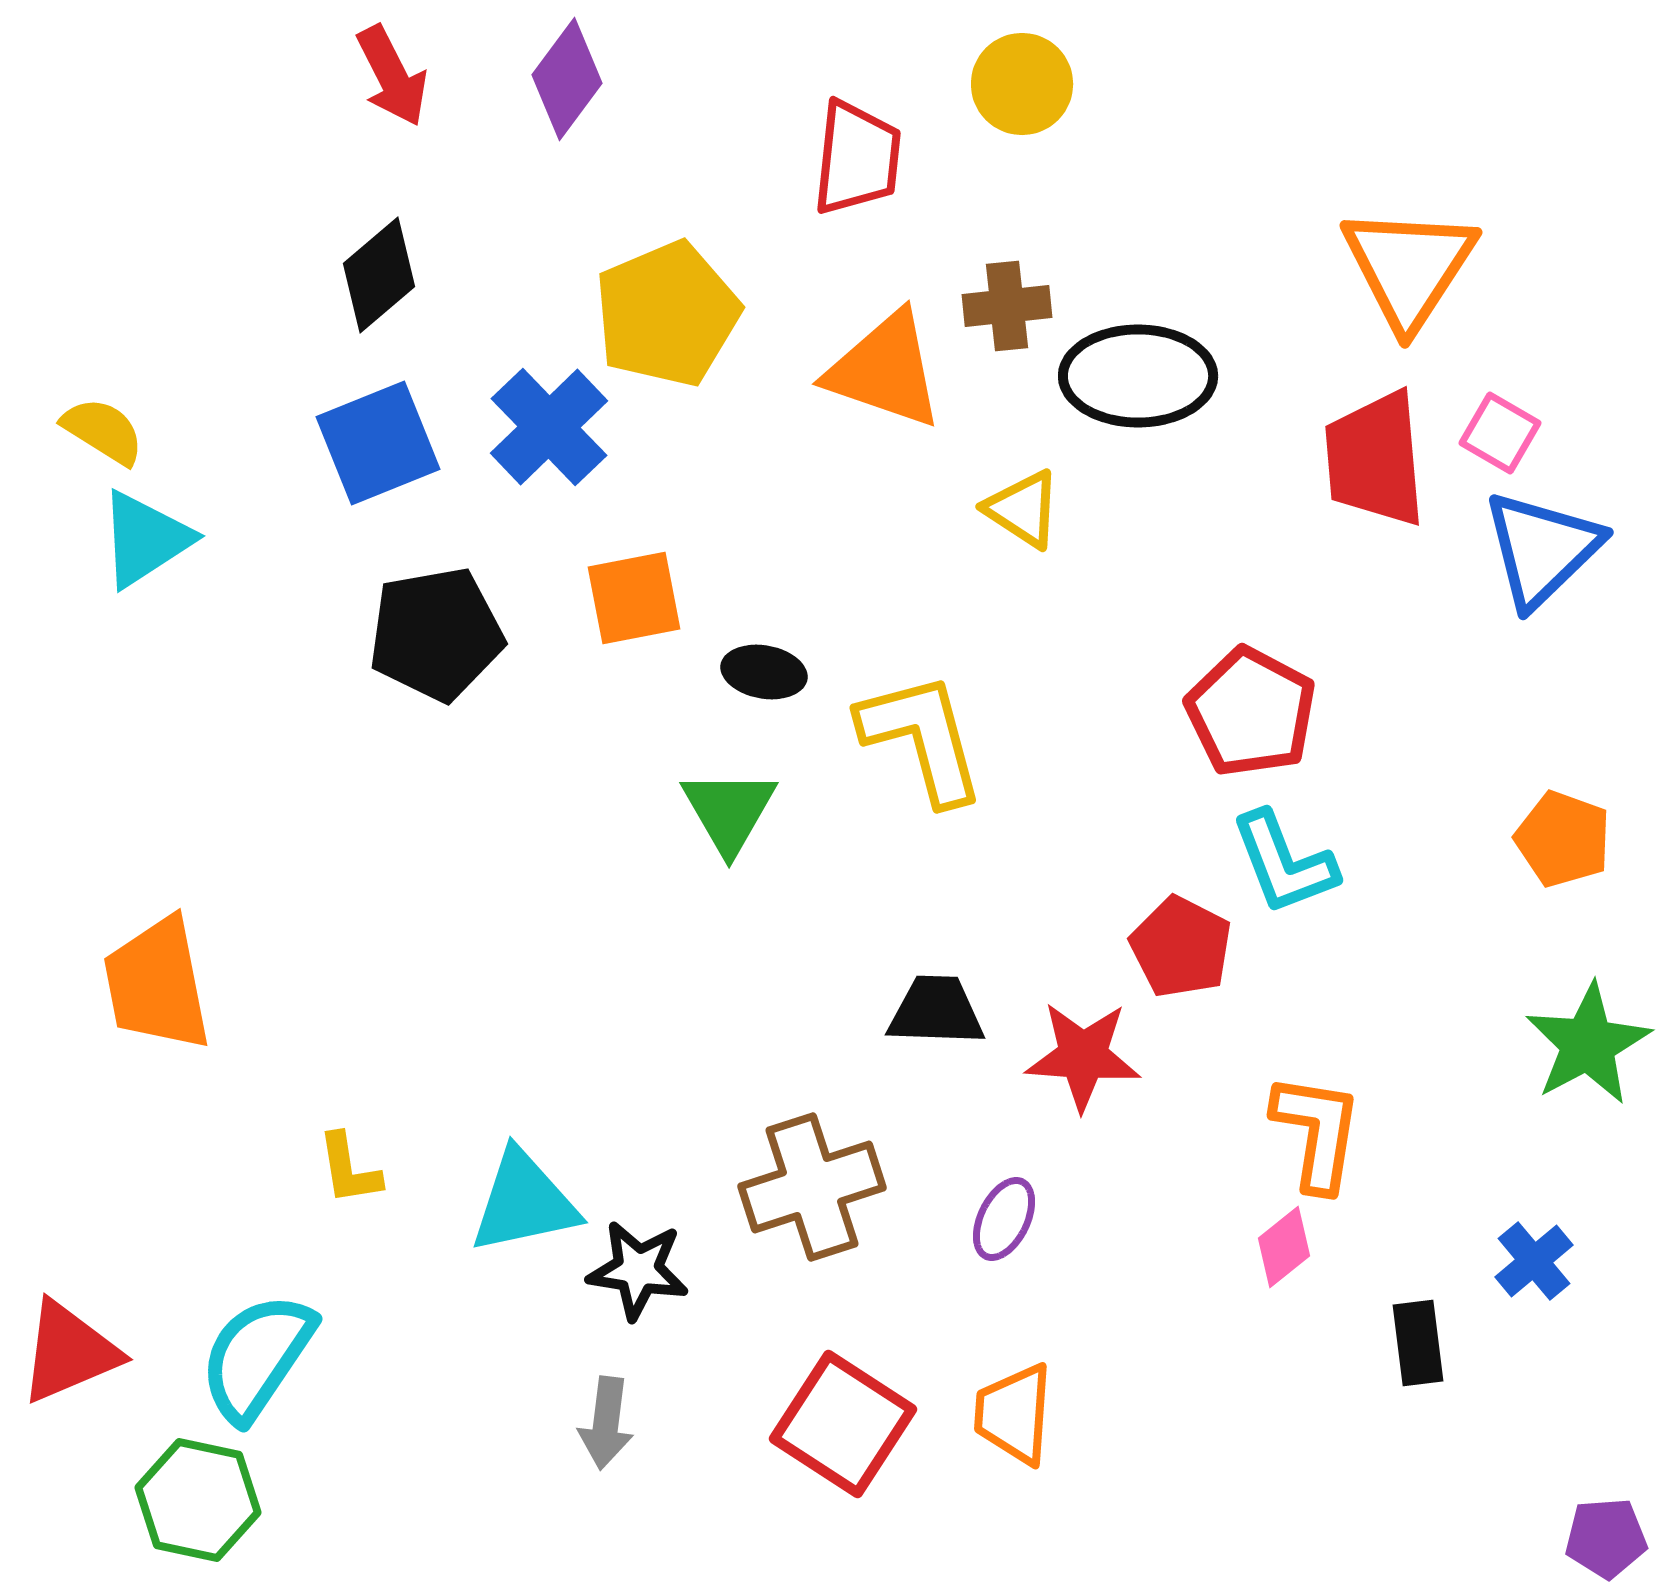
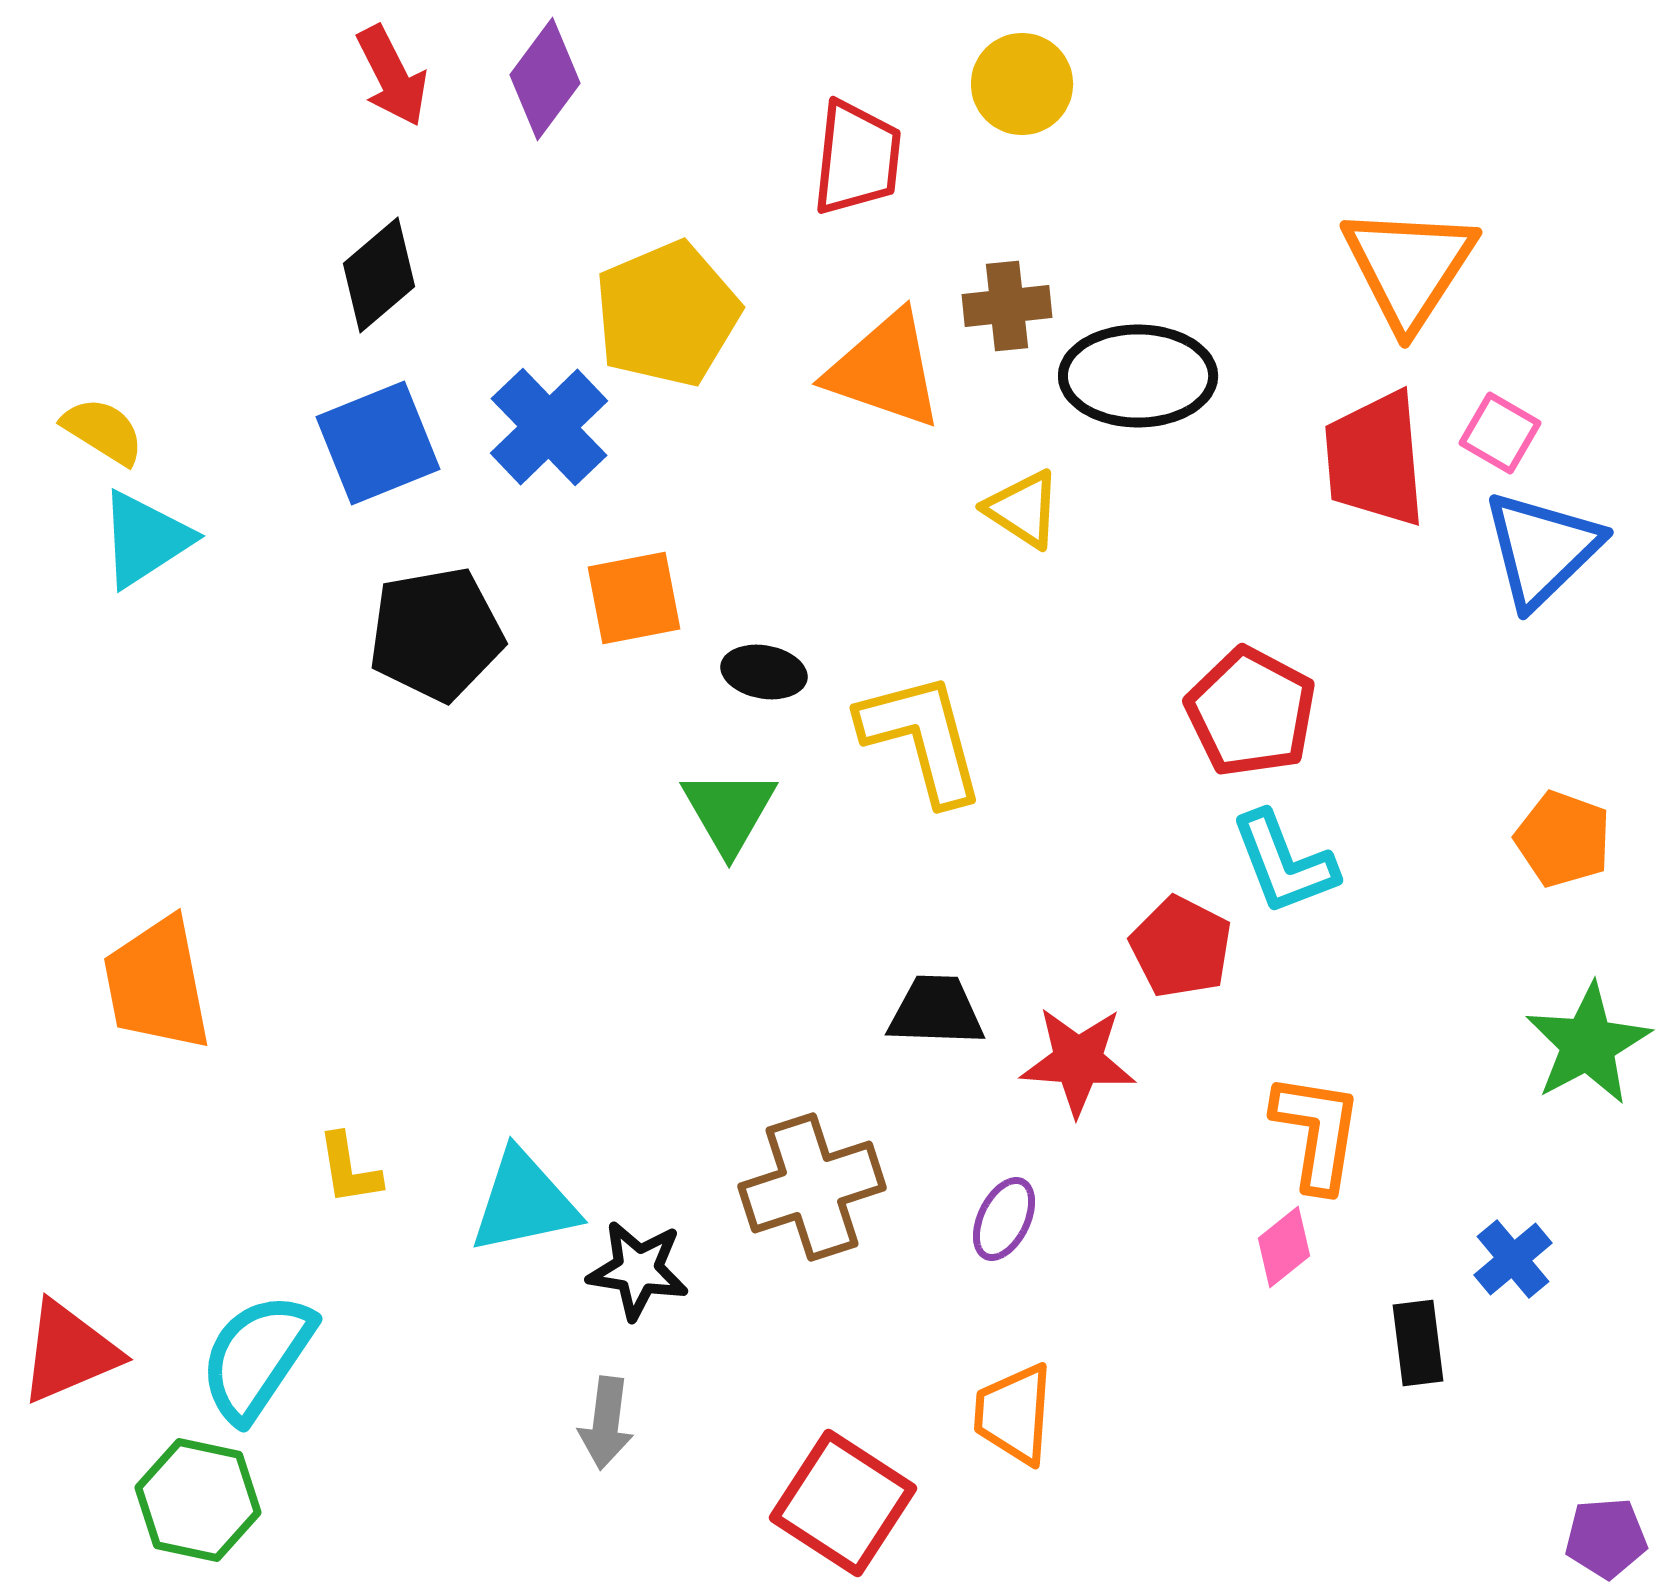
purple diamond at (567, 79): moved 22 px left
red star at (1083, 1056): moved 5 px left, 5 px down
blue cross at (1534, 1261): moved 21 px left, 2 px up
red square at (843, 1424): moved 79 px down
